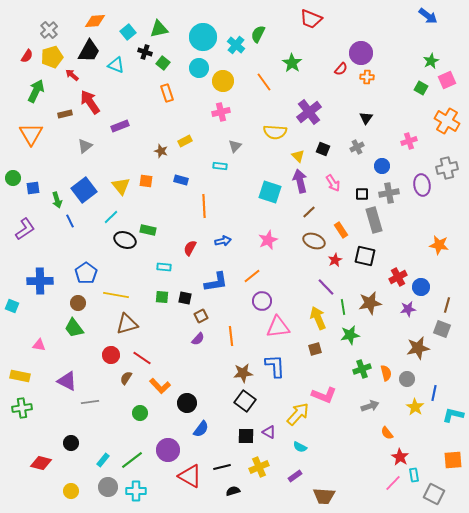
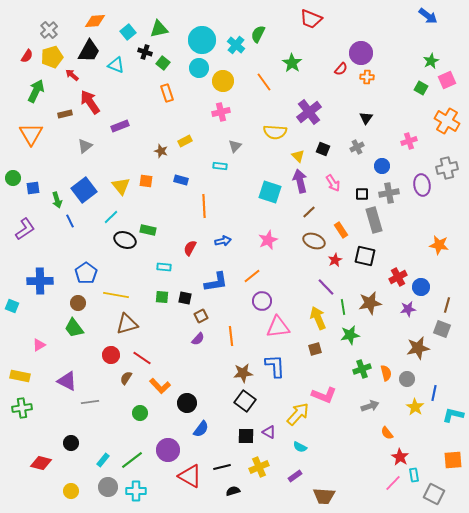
cyan circle at (203, 37): moved 1 px left, 3 px down
pink triangle at (39, 345): rotated 40 degrees counterclockwise
